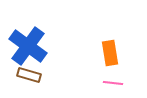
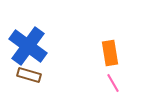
pink line: rotated 54 degrees clockwise
